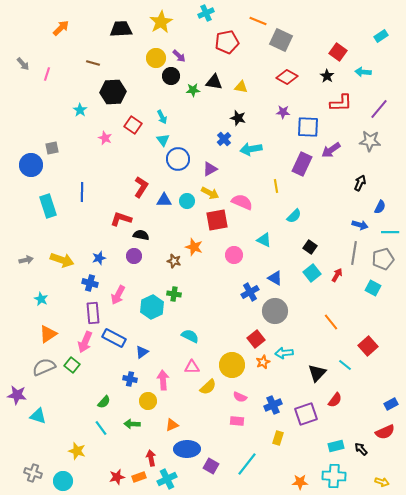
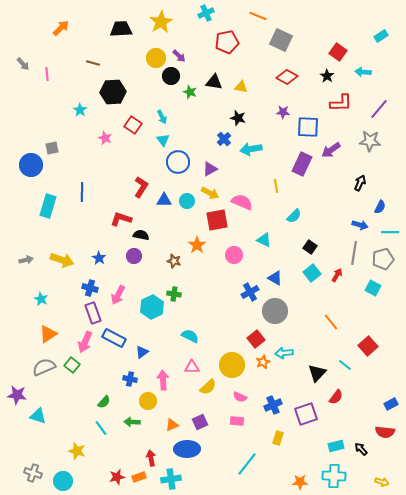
orange line at (258, 21): moved 5 px up
pink line at (47, 74): rotated 24 degrees counterclockwise
green star at (193, 90): moved 3 px left, 2 px down; rotated 24 degrees clockwise
blue circle at (178, 159): moved 3 px down
cyan rectangle at (48, 206): rotated 35 degrees clockwise
orange star at (194, 247): moved 3 px right, 2 px up; rotated 18 degrees clockwise
blue star at (99, 258): rotated 24 degrees counterclockwise
blue cross at (90, 283): moved 5 px down
purple rectangle at (93, 313): rotated 15 degrees counterclockwise
red semicircle at (335, 400): moved 1 px right, 3 px up
green arrow at (132, 424): moved 2 px up
red semicircle at (385, 432): rotated 30 degrees clockwise
purple square at (211, 466): moved 11 px left, 44 px up; rotated 35 degrees clockwise
cyan cross at (167, 479): moved 4 px right; rotated 18 degrees clockwise
